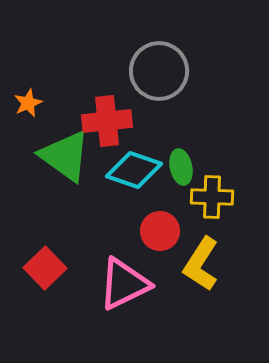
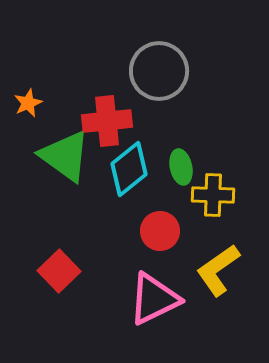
cyan diamond: moved 5 px left, 1 px up; rotated 58 degrees counterclockwise
yellow cross: moved 1 px right, 2 px up
yellow L-shape: moved 17 px right, 6 px down; rotated 22 degrees clockwise
red square: moved 14 px right, 3 px down
pink triangle: moved 30 px right, 15 px down
